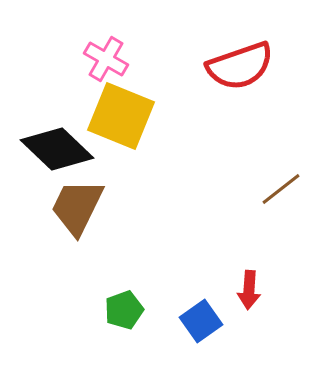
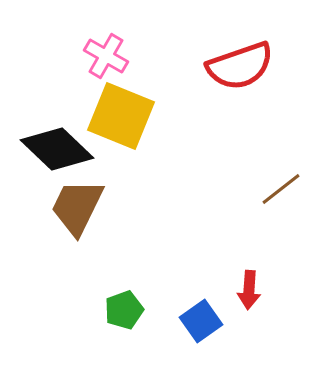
pink cross: moved 3 px up
